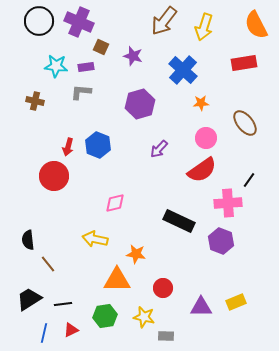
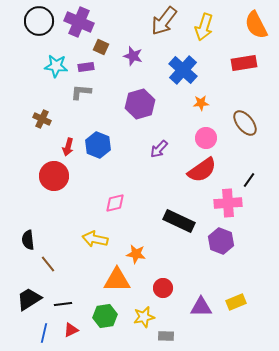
brown cross at (35, 101): moved 7 px right, 18 px down; rotated 12 degrees clockwise
yellow star at (144, 317): rotated 25 degrees counterclockwise
